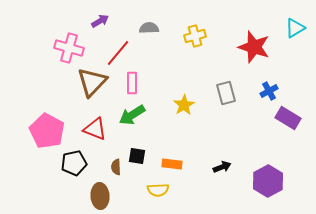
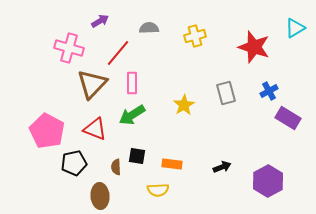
brown triangle: moved 2 px down
